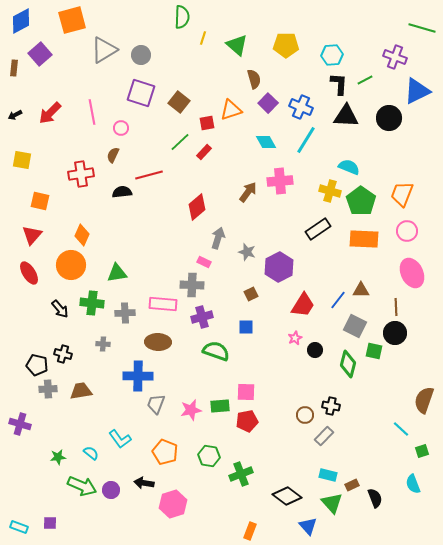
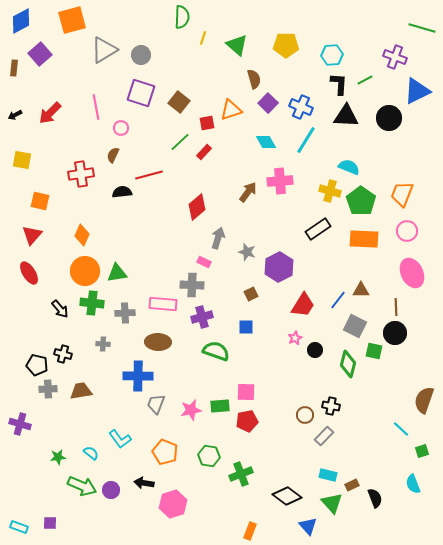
pink line at (92, 112): moved 4 px right, 5 px up
orange circle at (71, 265): moved 14 px right, 6 px down
